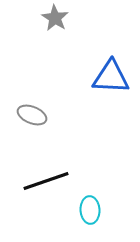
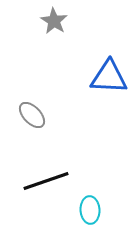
gray star: moved 1 px left, 3 px down
blue triangle: moved 2 px left
gray ellipse: rotated 24 degrees clockwise
